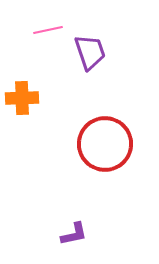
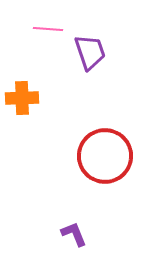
pink line: moved 1 px up; rotated 16 degrees clockwise
red circle: moved 12 px down
purple L-shape: rotated 100 degrees counterclockwise
